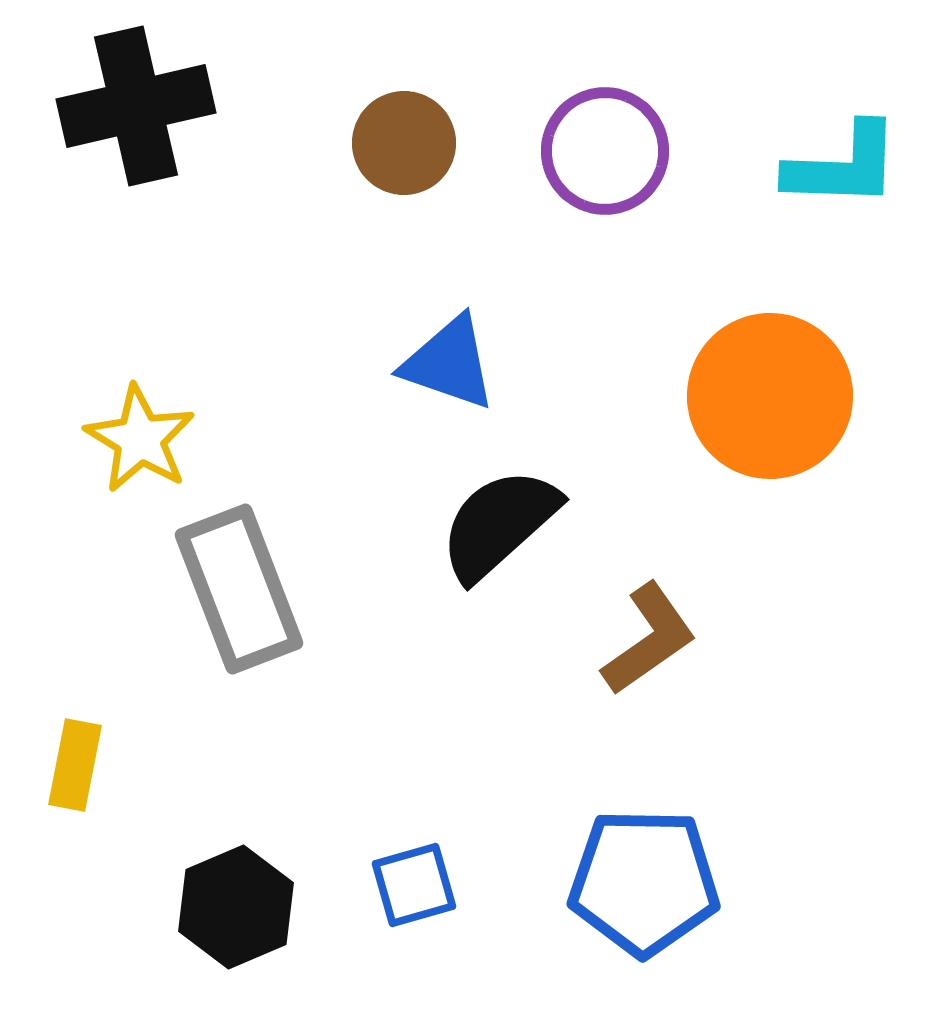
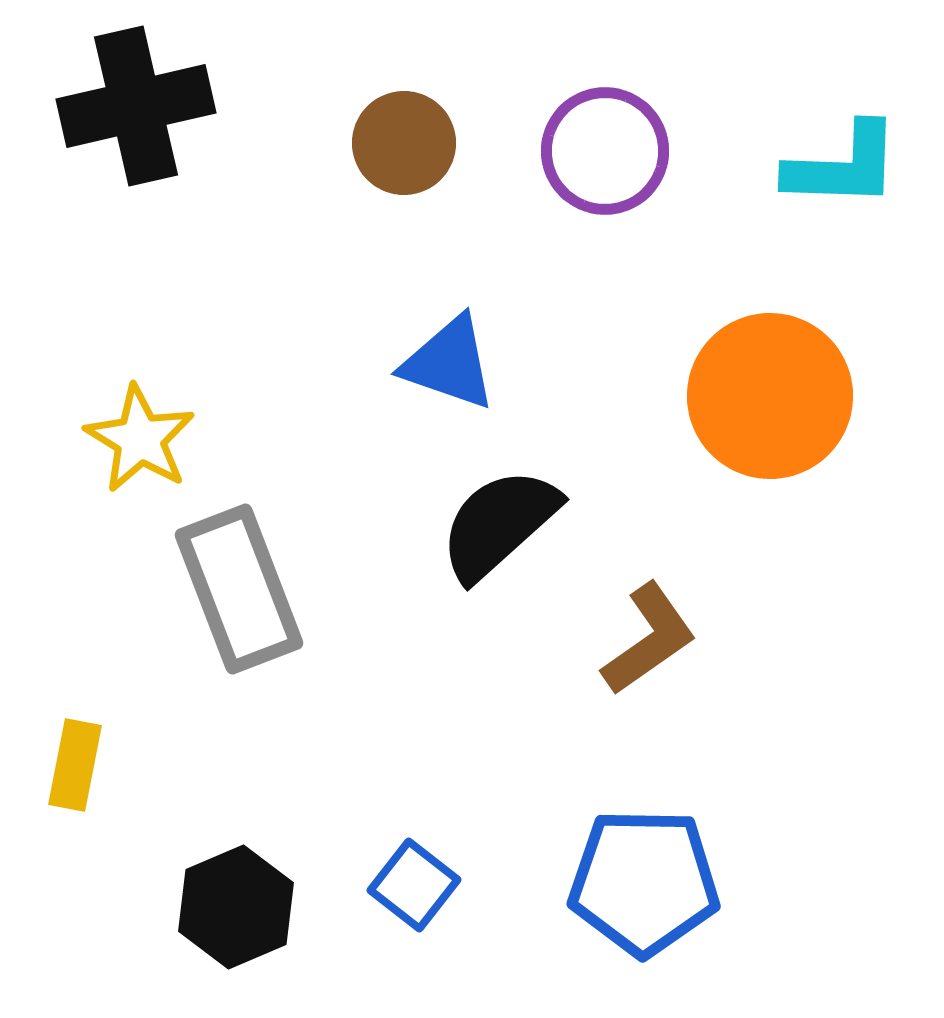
blue square: rotated 36 degrees counterclockwise
